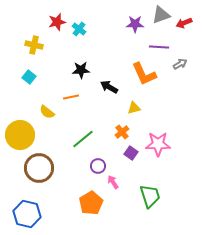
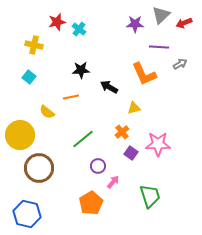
gray triangle: rotated 24 degrees counterclockwise
pink arrow: rotated 72 degrees clockwise
